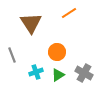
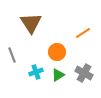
orange line: moved 14 px right, 20 px down
